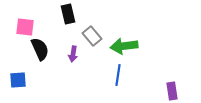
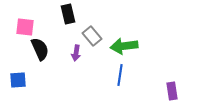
purple arrow: moved 3 px right, 1 px up
blue line: moved 2 px right
